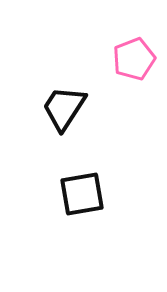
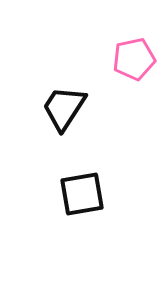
pink pentagon: rotated 9 degrees clockwise
